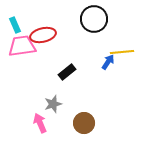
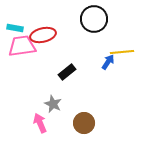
cyan rectangle: moved 3 px down; rotated 56 degrees counterclockwise
gray star: rotated 30 degrees counterclockwise
